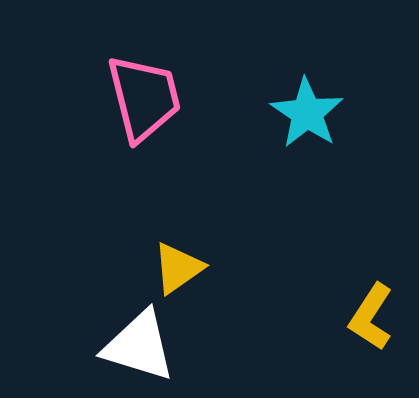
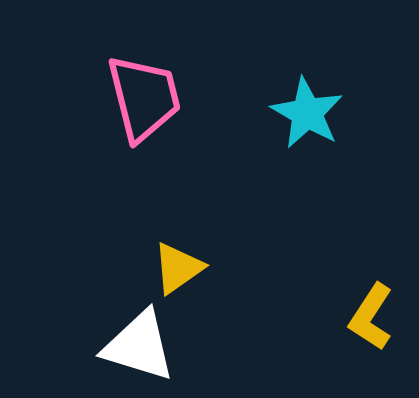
cyan star: rotated 4 degrees counterclockwise
